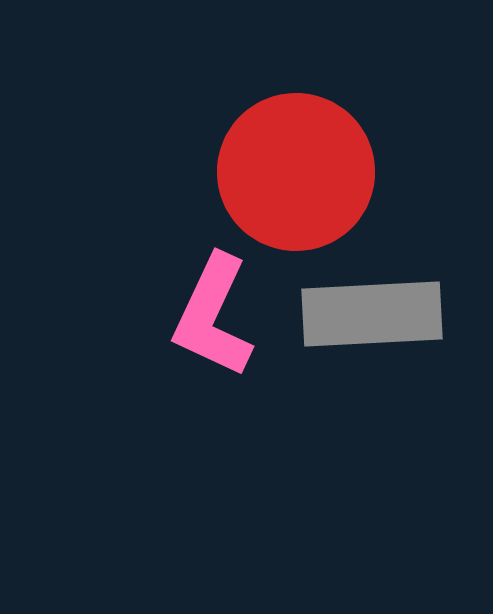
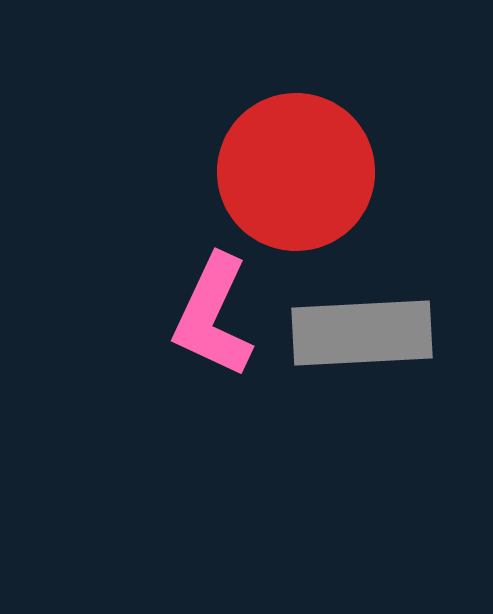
gray rectangle: moved 10 px left, 19 px down
